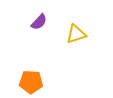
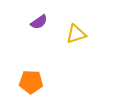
purple semicircle: rotated 12 degrees clockwise
